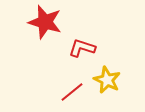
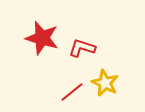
red star: moved 3 px left, 16 px down
yellow star: moved 2 px left, 3 px down
